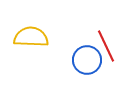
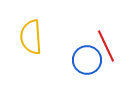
yellow semicircle: rotated 96 degrees counterclockwise
